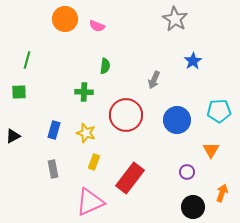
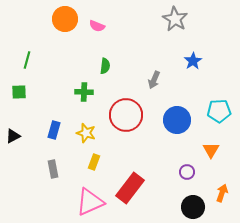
red rectangle: moved 10 px down
